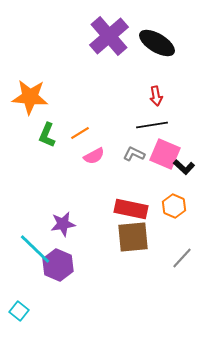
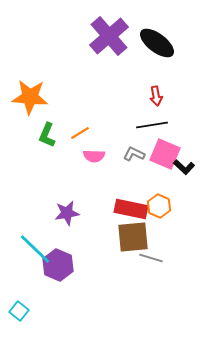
black ellipse: rotated 6 degrees clockwise
pink semicircle: rotated 30 degrees clockwise
orange hexagon: moved 15 px left
purple star: moved 4 px right, 11 px up
gray line: moved 31 px left; rotated 65 degrees clockwise
